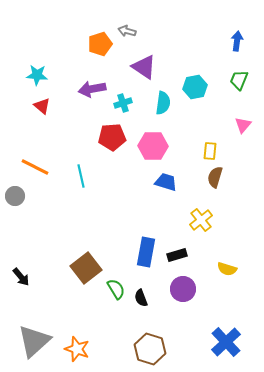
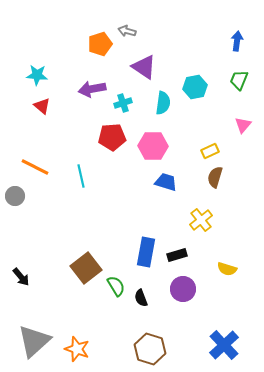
yellow rectangle: rotated 60 degrees clockwise
green semicircle: moved 3 px up
blue cross: moved 2 px left, 3 px down
